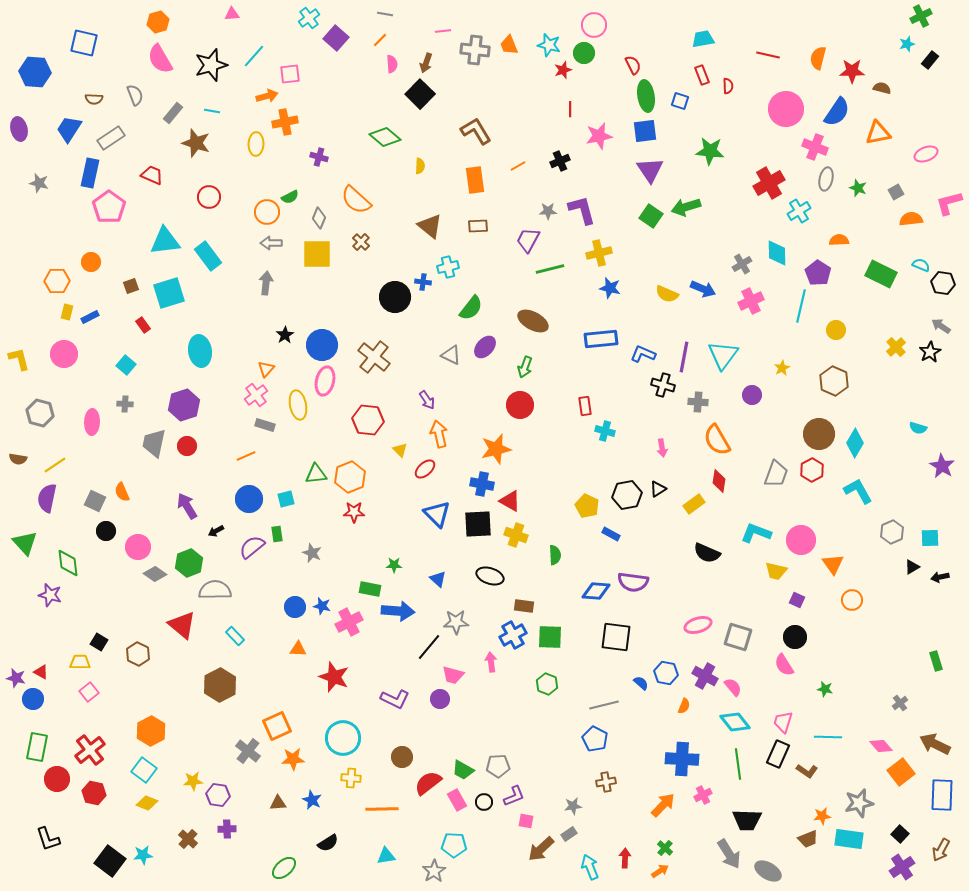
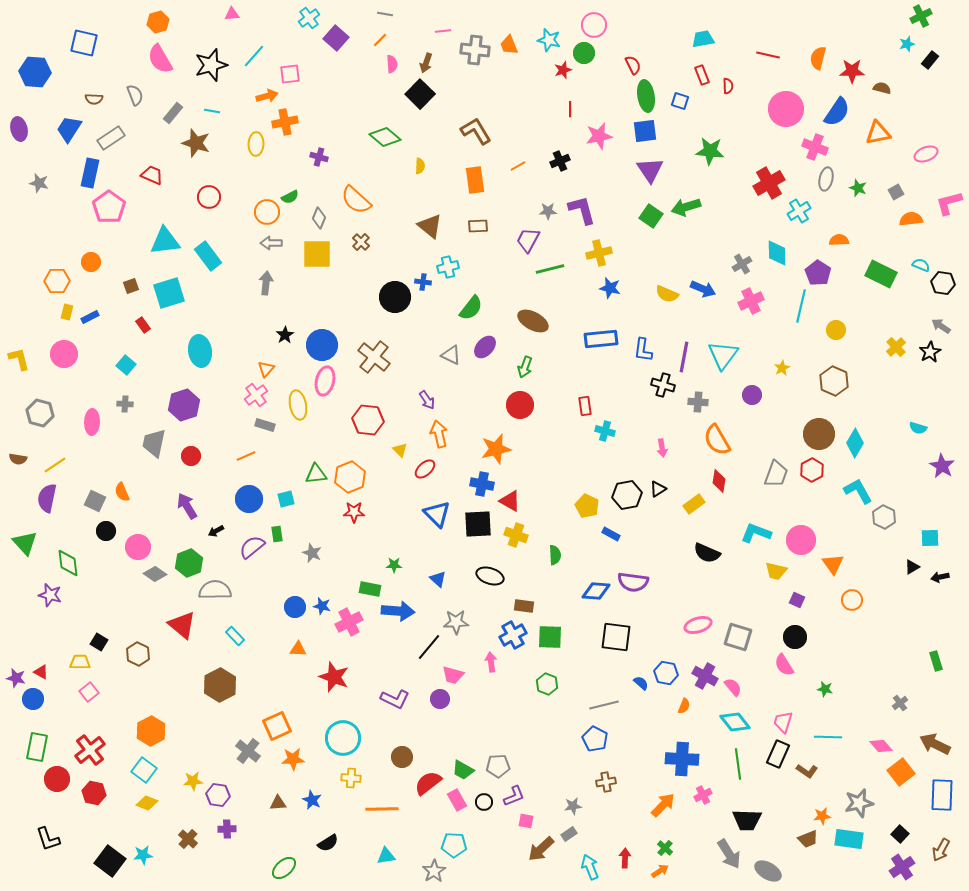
cyan star at (549, 45): moved 5 px up
blue L-shape at (643, 354): moved 4 px up; rotated 105 degrees counterclockwise
red circle at (187, 446): moved 4 px right, 10 px down
gray hexagon at (892, 532): moved 8 px left, 15 px up; rotated 10 degrees counterclockwise
